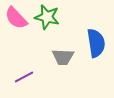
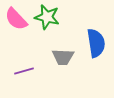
pink semicircle: moved 1 px down
purple line: moved 6 px up; rotated 12 degrees clockwise
